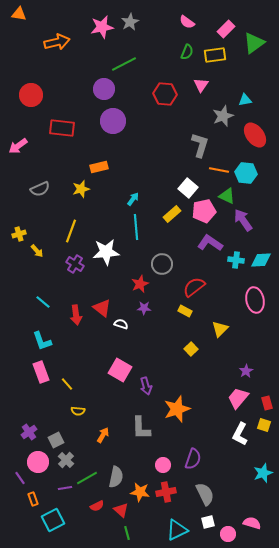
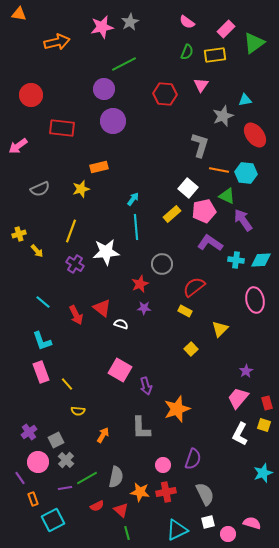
red arrow at (76, 315): rotated 18 degrees counterclockwise
